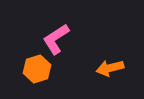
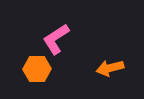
orange hexagon: rotated 16 degrees clockwise
